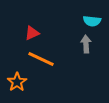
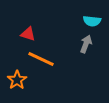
red triangle: moved 4 px left, 1 px down; rotated 42 degrees clockwise
gray arrow: rotated 24 degrees clockwise
orange star: moved 2 px up
